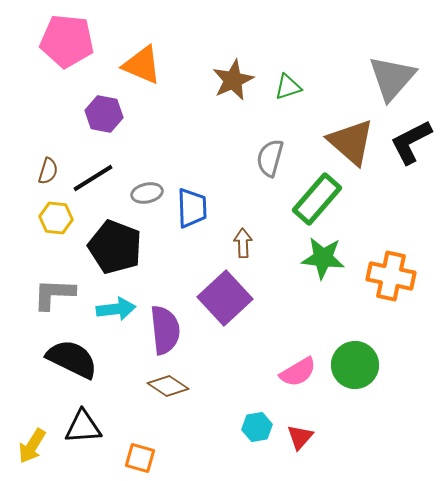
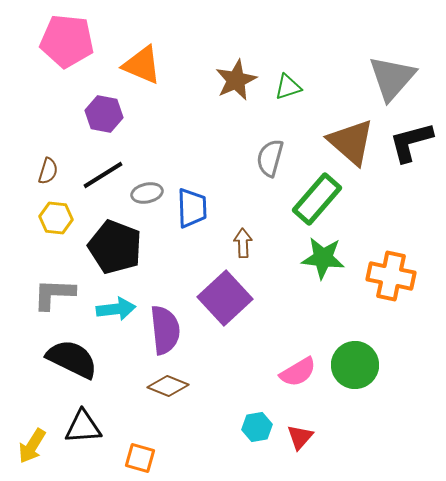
brown star: moved 3 px right
black L-shape: rotated 12 degrees clockwise
black line: moved 10 px right, 3 px up
brown diamond: rotated 12 degrees counterclockwise
